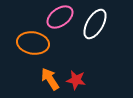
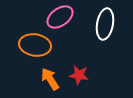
white ellipse: moved 10 px right; rotated 20 degrees counterclockwise
orange ellipse: moved 2 px right, 2 px down
red star: moved 3 px right, 5 px up
